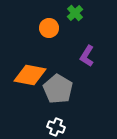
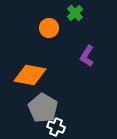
gray pentagon: moved 15 px left, 19 px down
